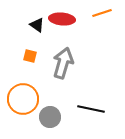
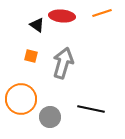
red ellipse: moved 3 px up
orange square: moved 1 px right
orange circle: moved 2 px left
